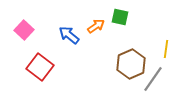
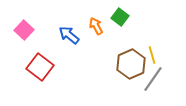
green square: rotated 24 degrees clockwise
orange arrow: rotated 84 degrees counterclockwise
yellow line: moved 14 px left, 6 px down; rotated 24 degrees counterclockwise
